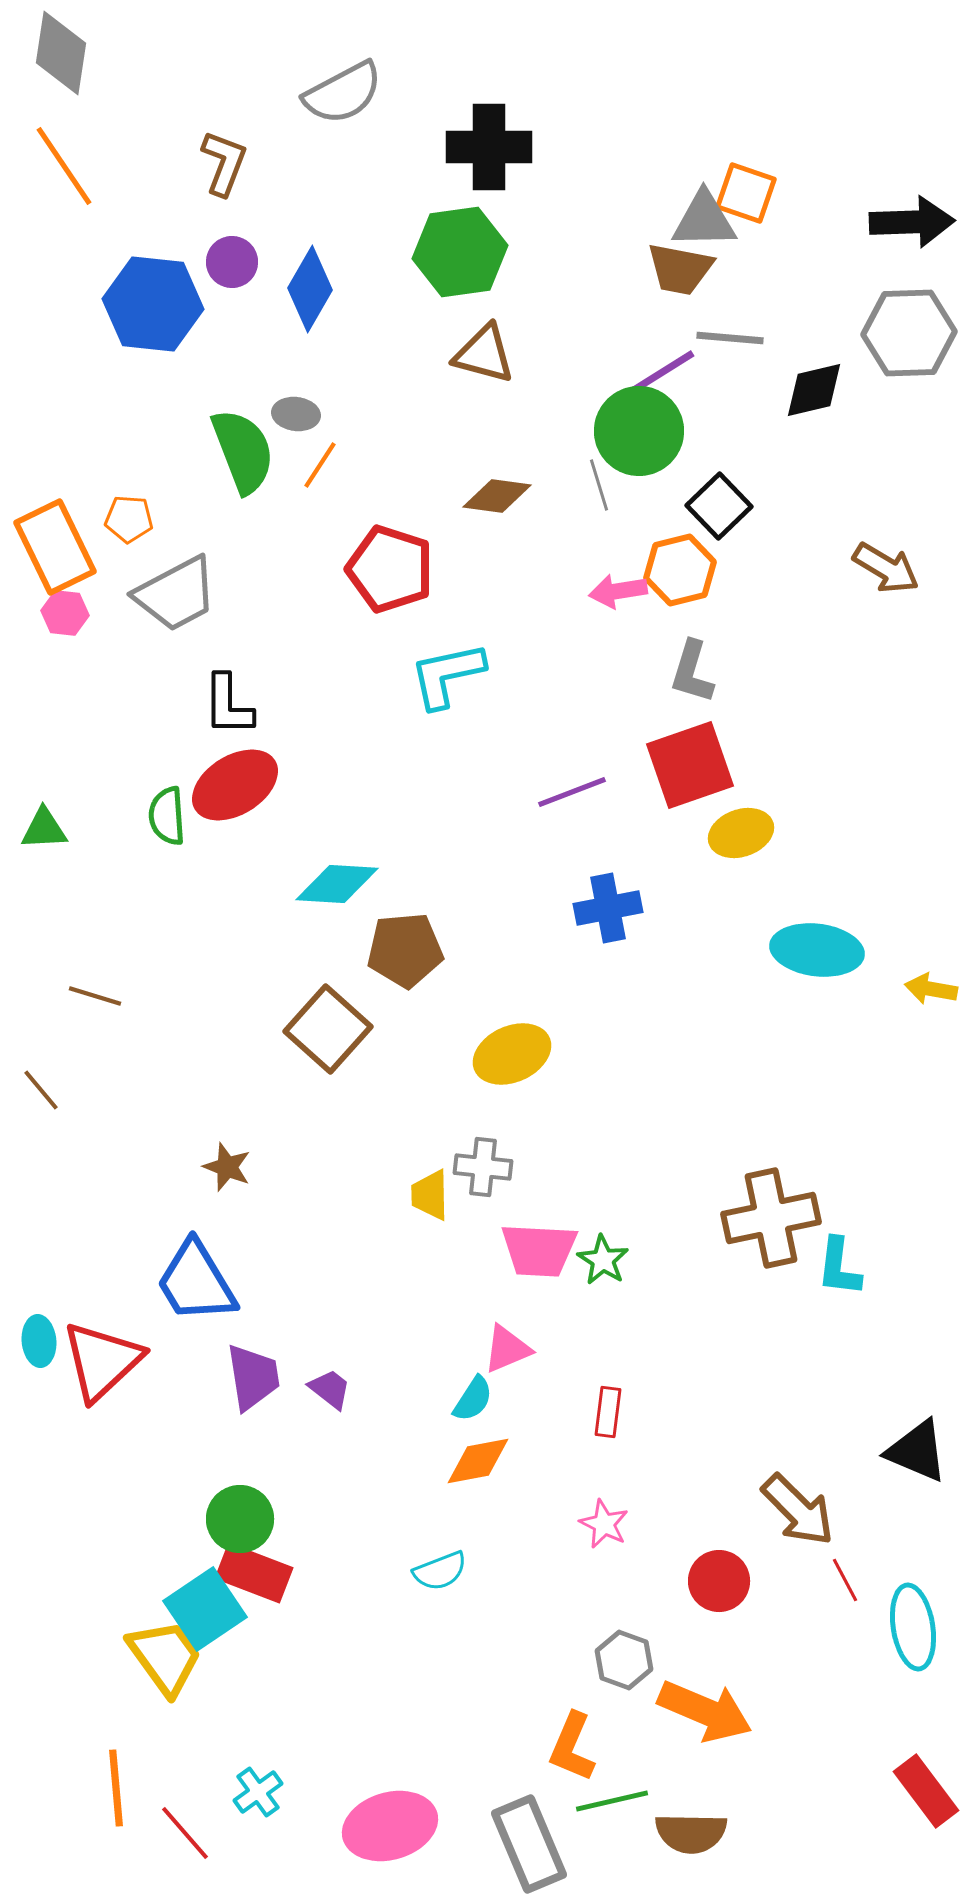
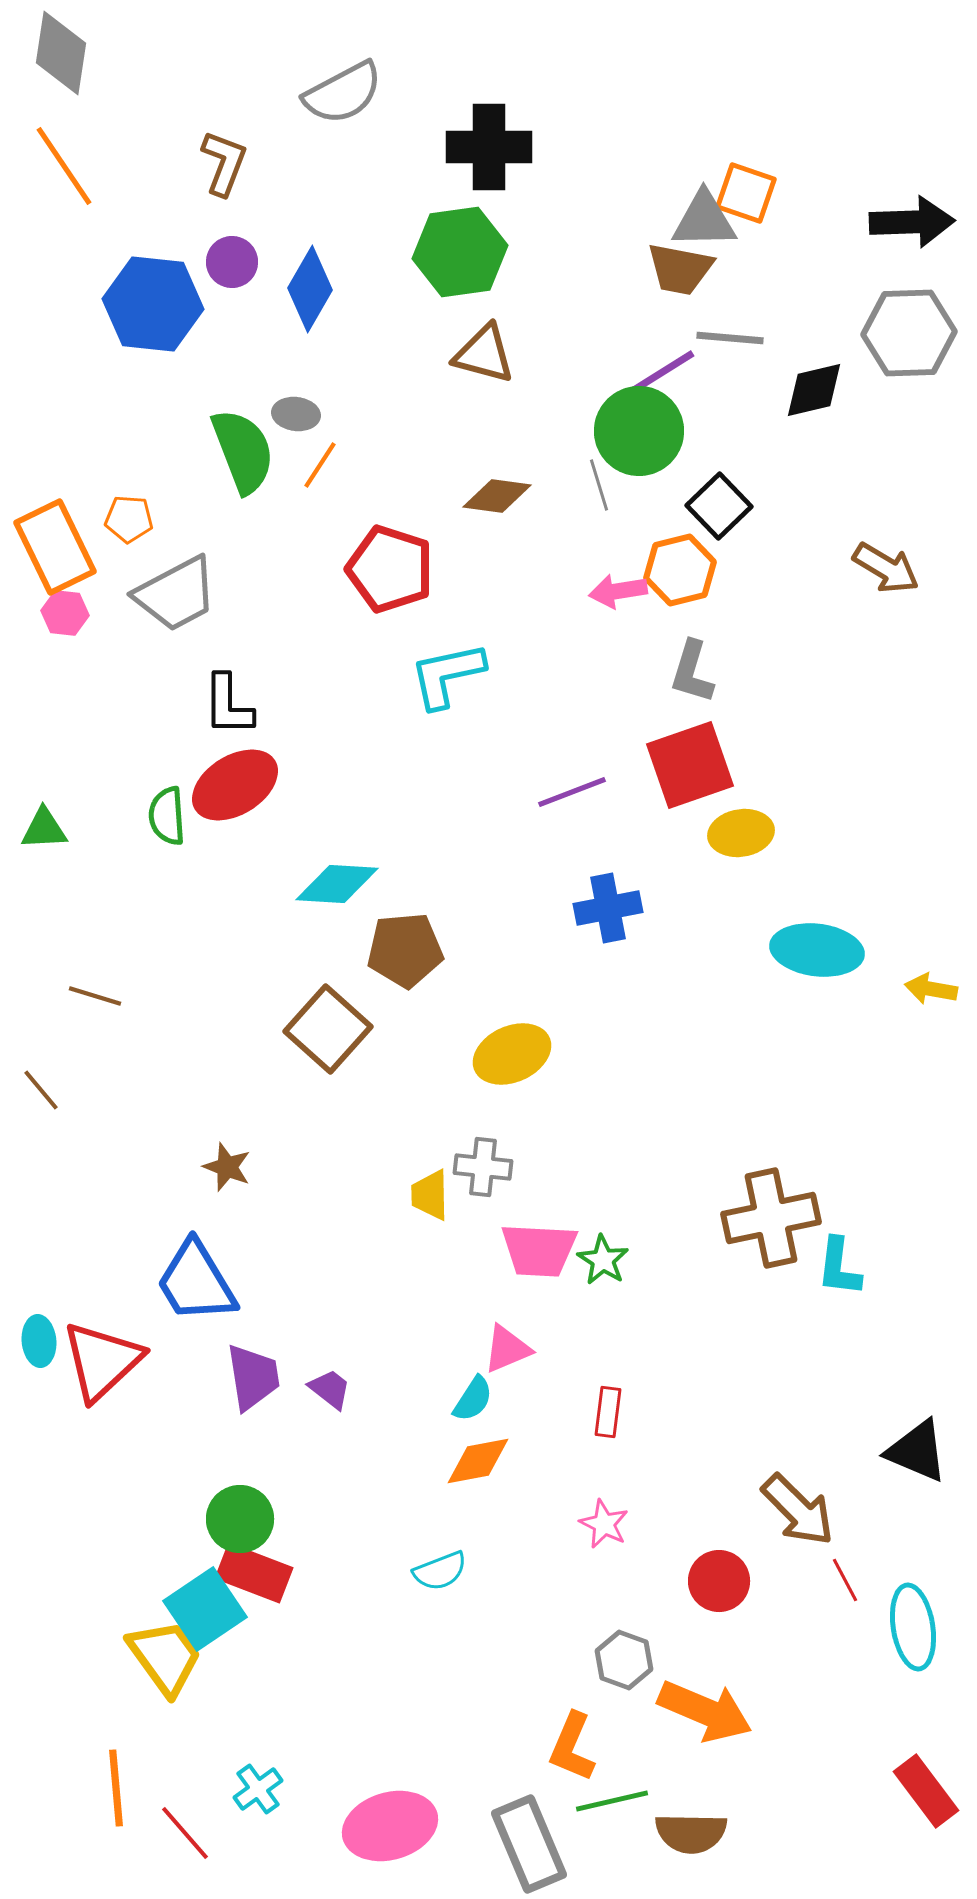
yellow ellipse at (741, 833): rotated 10 degrees clockwise
cyan cross at (258, 1792): moved 3 px up
